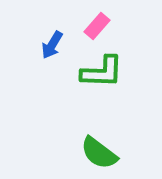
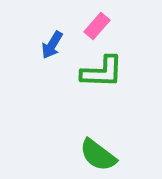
green semicircle: moved 1 px left, 2 px down
